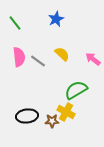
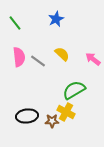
green semicircle: moved 2 px left
